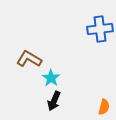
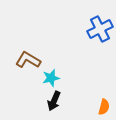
blue cross: rotated 20 degrees counterclockwise
brown L-shape: moved 1 px left, 1 px down
cyan star: rotated 24 degrees clockwise
